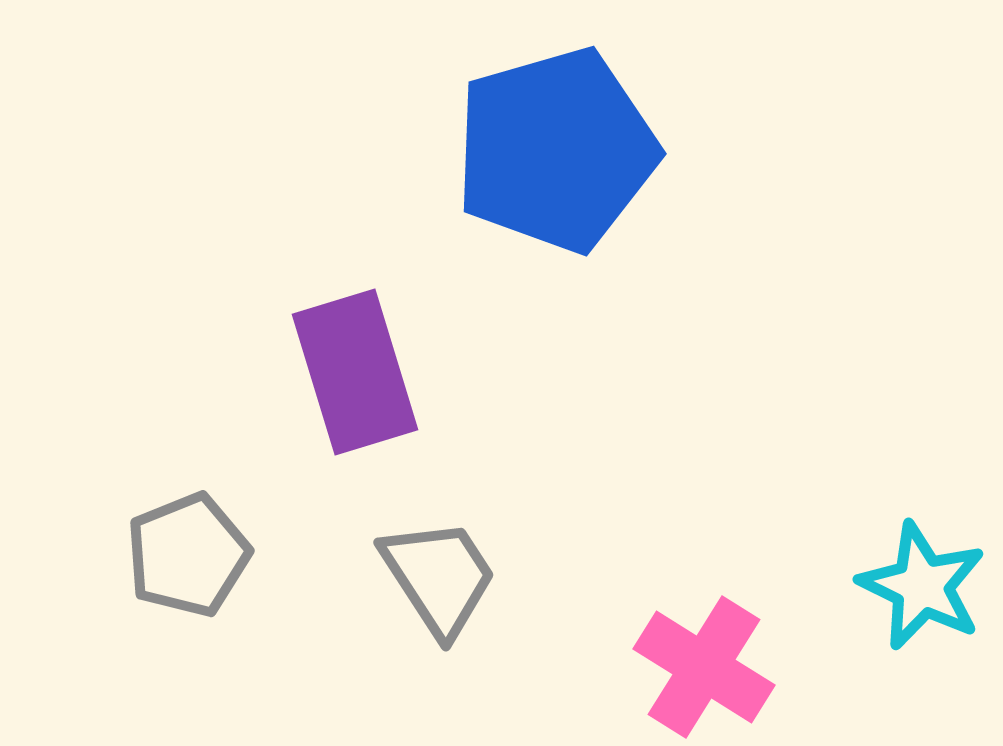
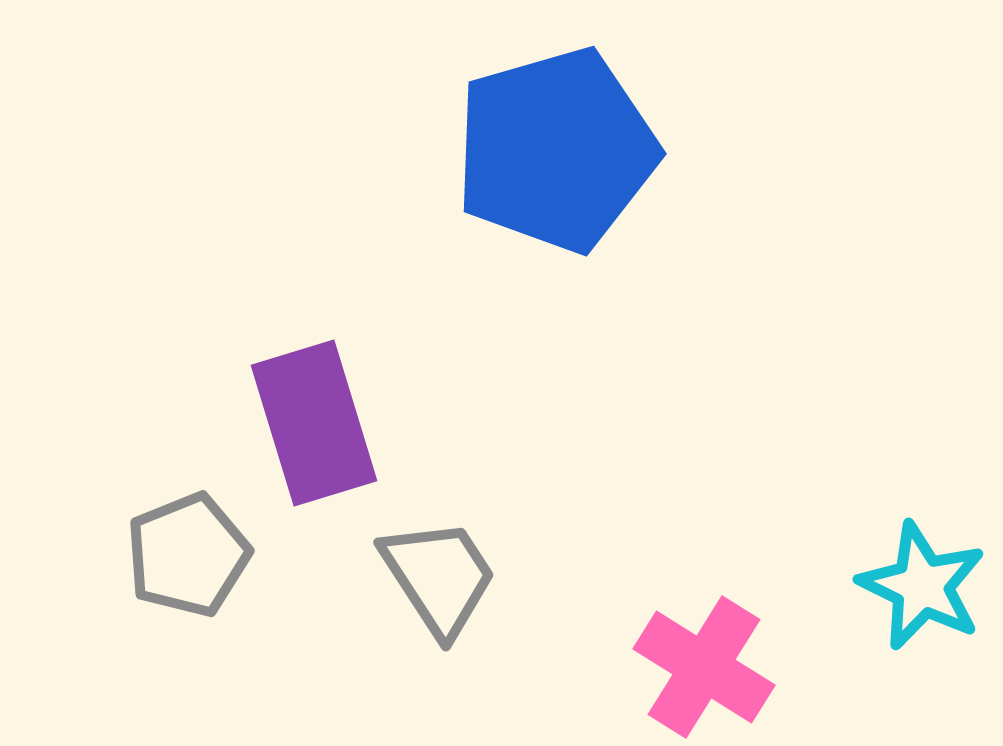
purple rectangle: moved 41 px left, 51 px down
